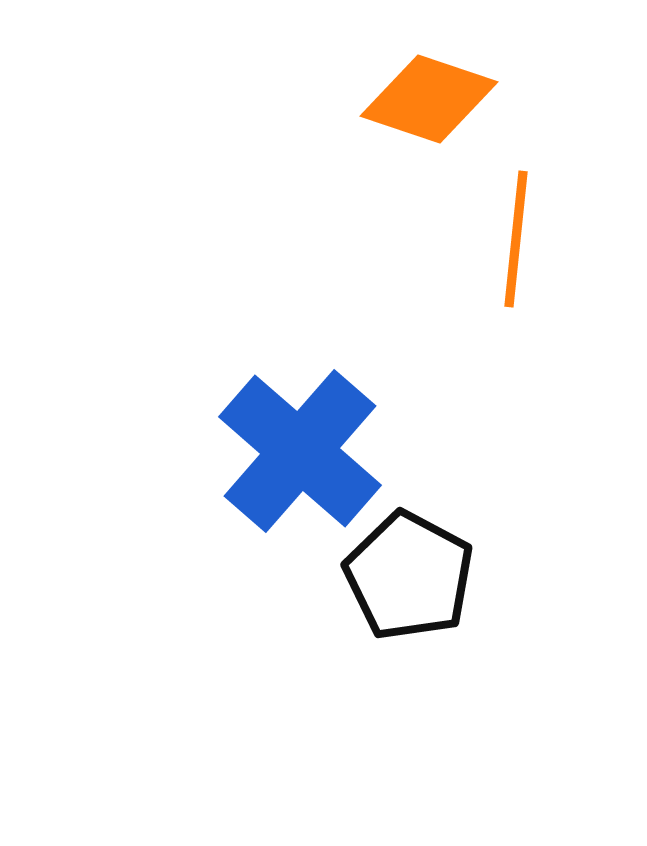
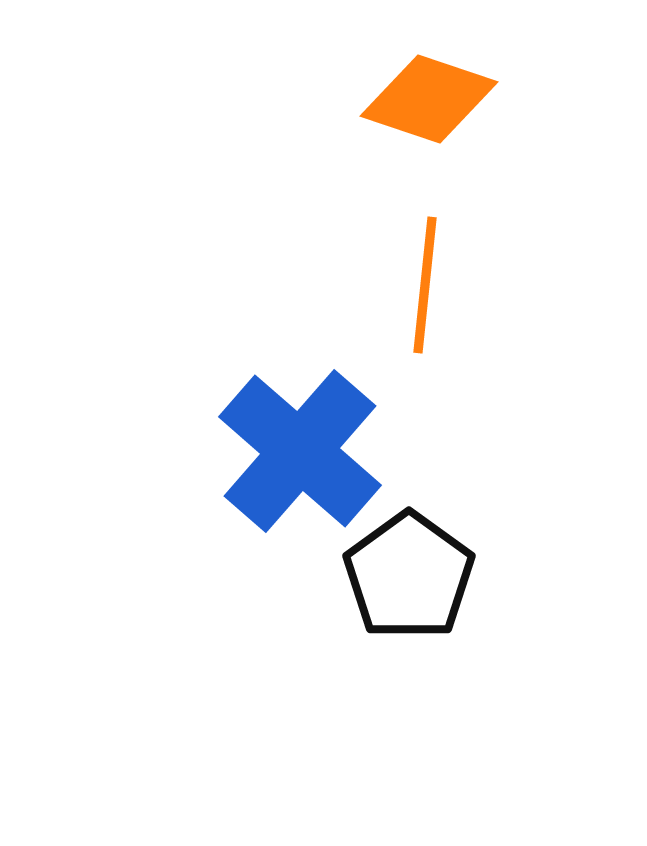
orange line: moved 91 px left, 46 px down
black pentagon: rotated 8 degrees clockwise
